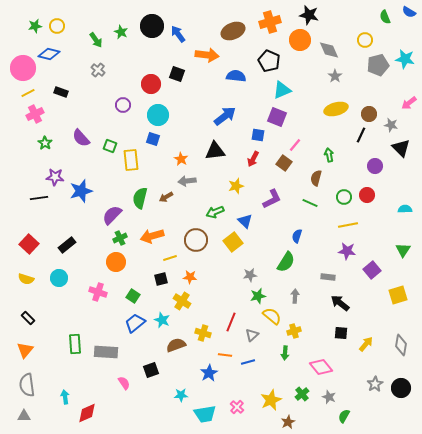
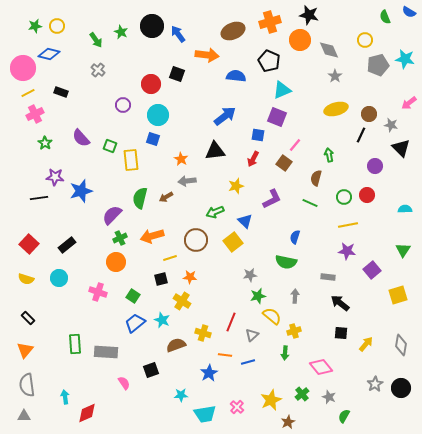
blue semicircle at (297, 236): moved 2 px left, 1 px down
green semicircle at (286, 262): rotated 70 degrees clockwise
